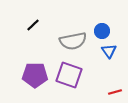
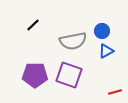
blue triangle: moved 3 px left; rotated 35 degrees clockwise
